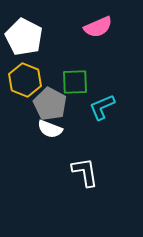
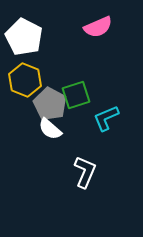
green square: moved 1 px right, 13 px down; rotated 16 degrees counterclockwise
cyan L-shape: moved 4 px right, 11 px down
white semicircle: rotated 20 degrees clockwise
white L-shape: rotated 32 degrees clockwise
